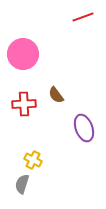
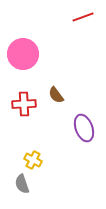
gray semicircle: rotated 36 degrees counterclockwise
